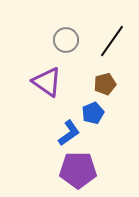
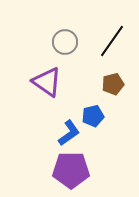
gray circle: moved 1 px left, 2 px down
brown pentagon: moved 8 px right
blue pentagon: moved 3 px down; rotated 10 degrees clockwise
purple pentagon: moved 7 px left
